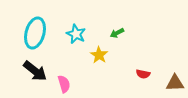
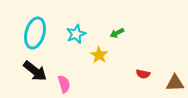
cyan star: rotated 24 degrees clockwise
